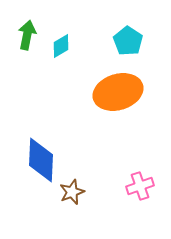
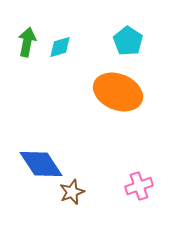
green arrow: moved 7 px down
cyan diamond: moved 1 px left, 1 px down; rotated 15 degrees clockwise
orange ellipse: rotated 39 degrees clockwise
blue diamond: moved 4 px down; rotated 36 degrees counterclockwise
pink cross: moved 1 px left
